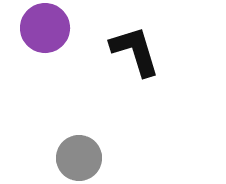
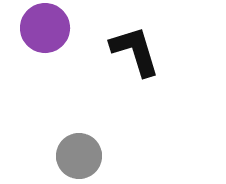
gray circle: moved 2 px up
